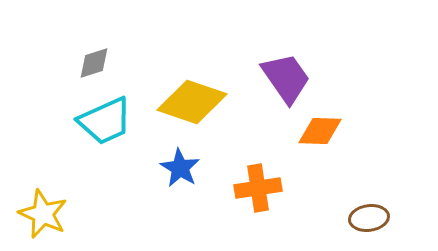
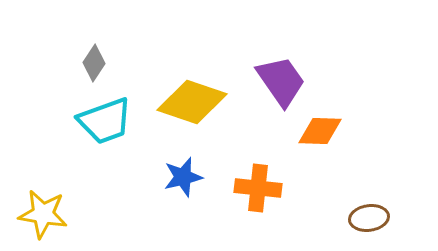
gray diamond: rotated 39 degrees counterclockwise
purple trapezoid: moved 5 px left, 3 px down
cyan trapezoid: rotated 4 degrees clockwise
blue star: moved 3 px right, 9 px down; rotated 27 degrees clockwise
orange cross: rotated 15 degrees clockwise
yellow star: rotated 15 degrees counterclockwise
